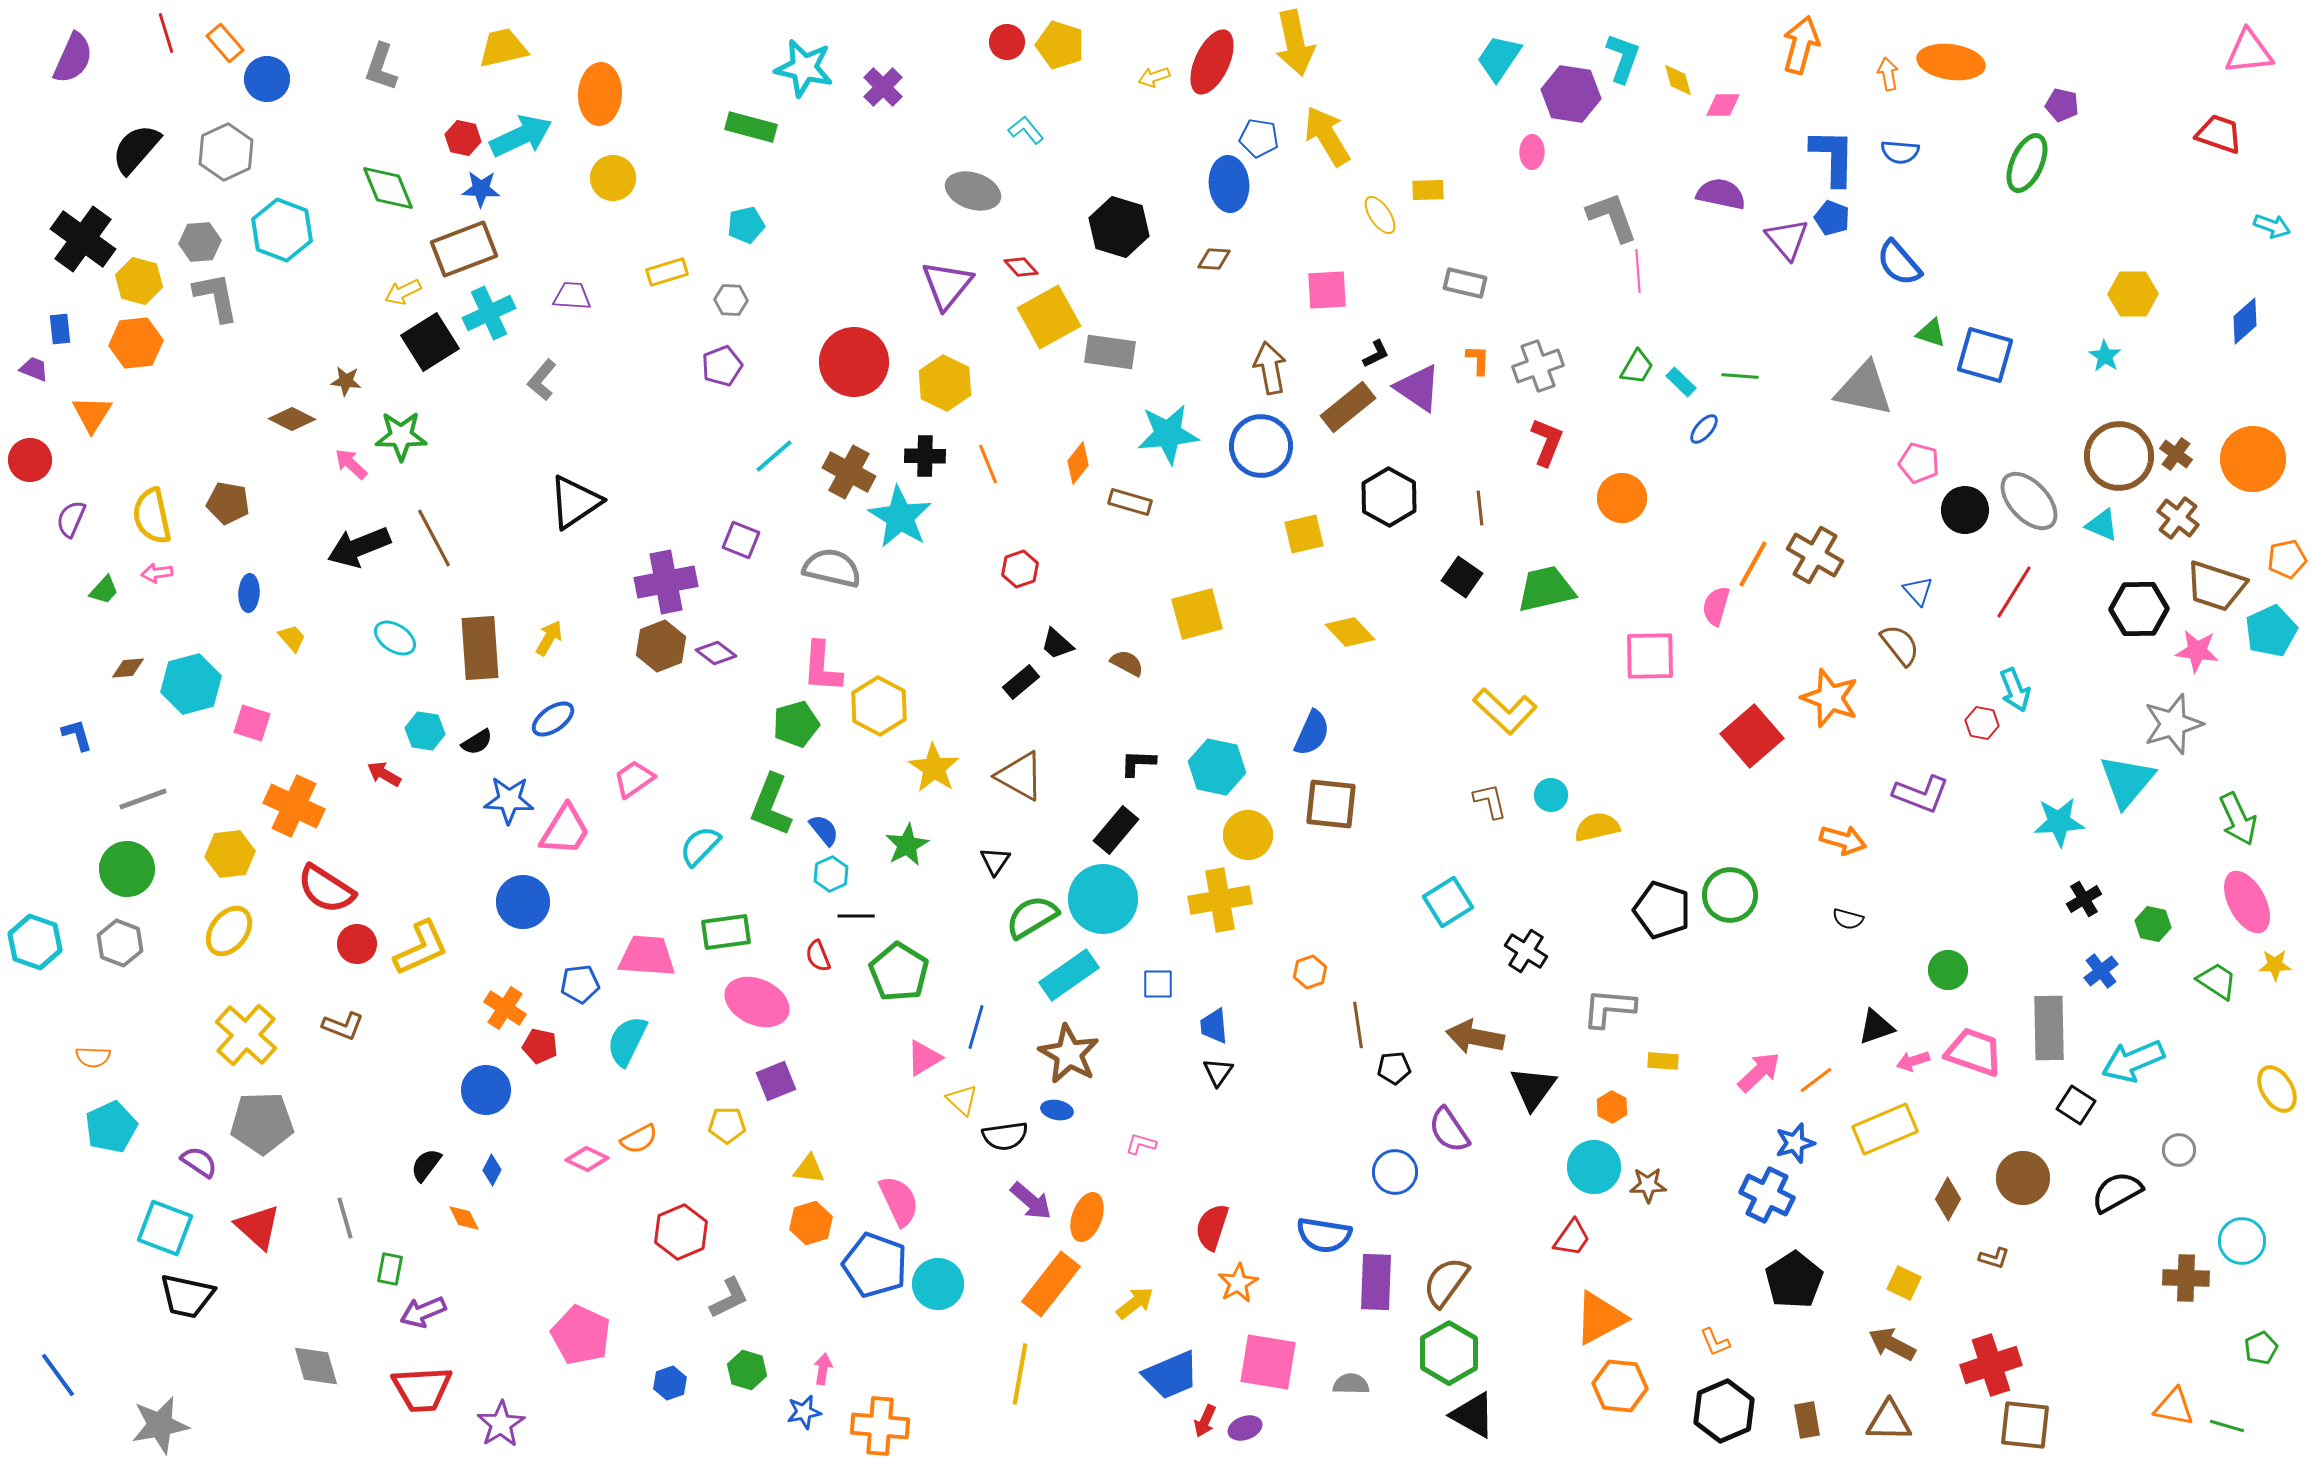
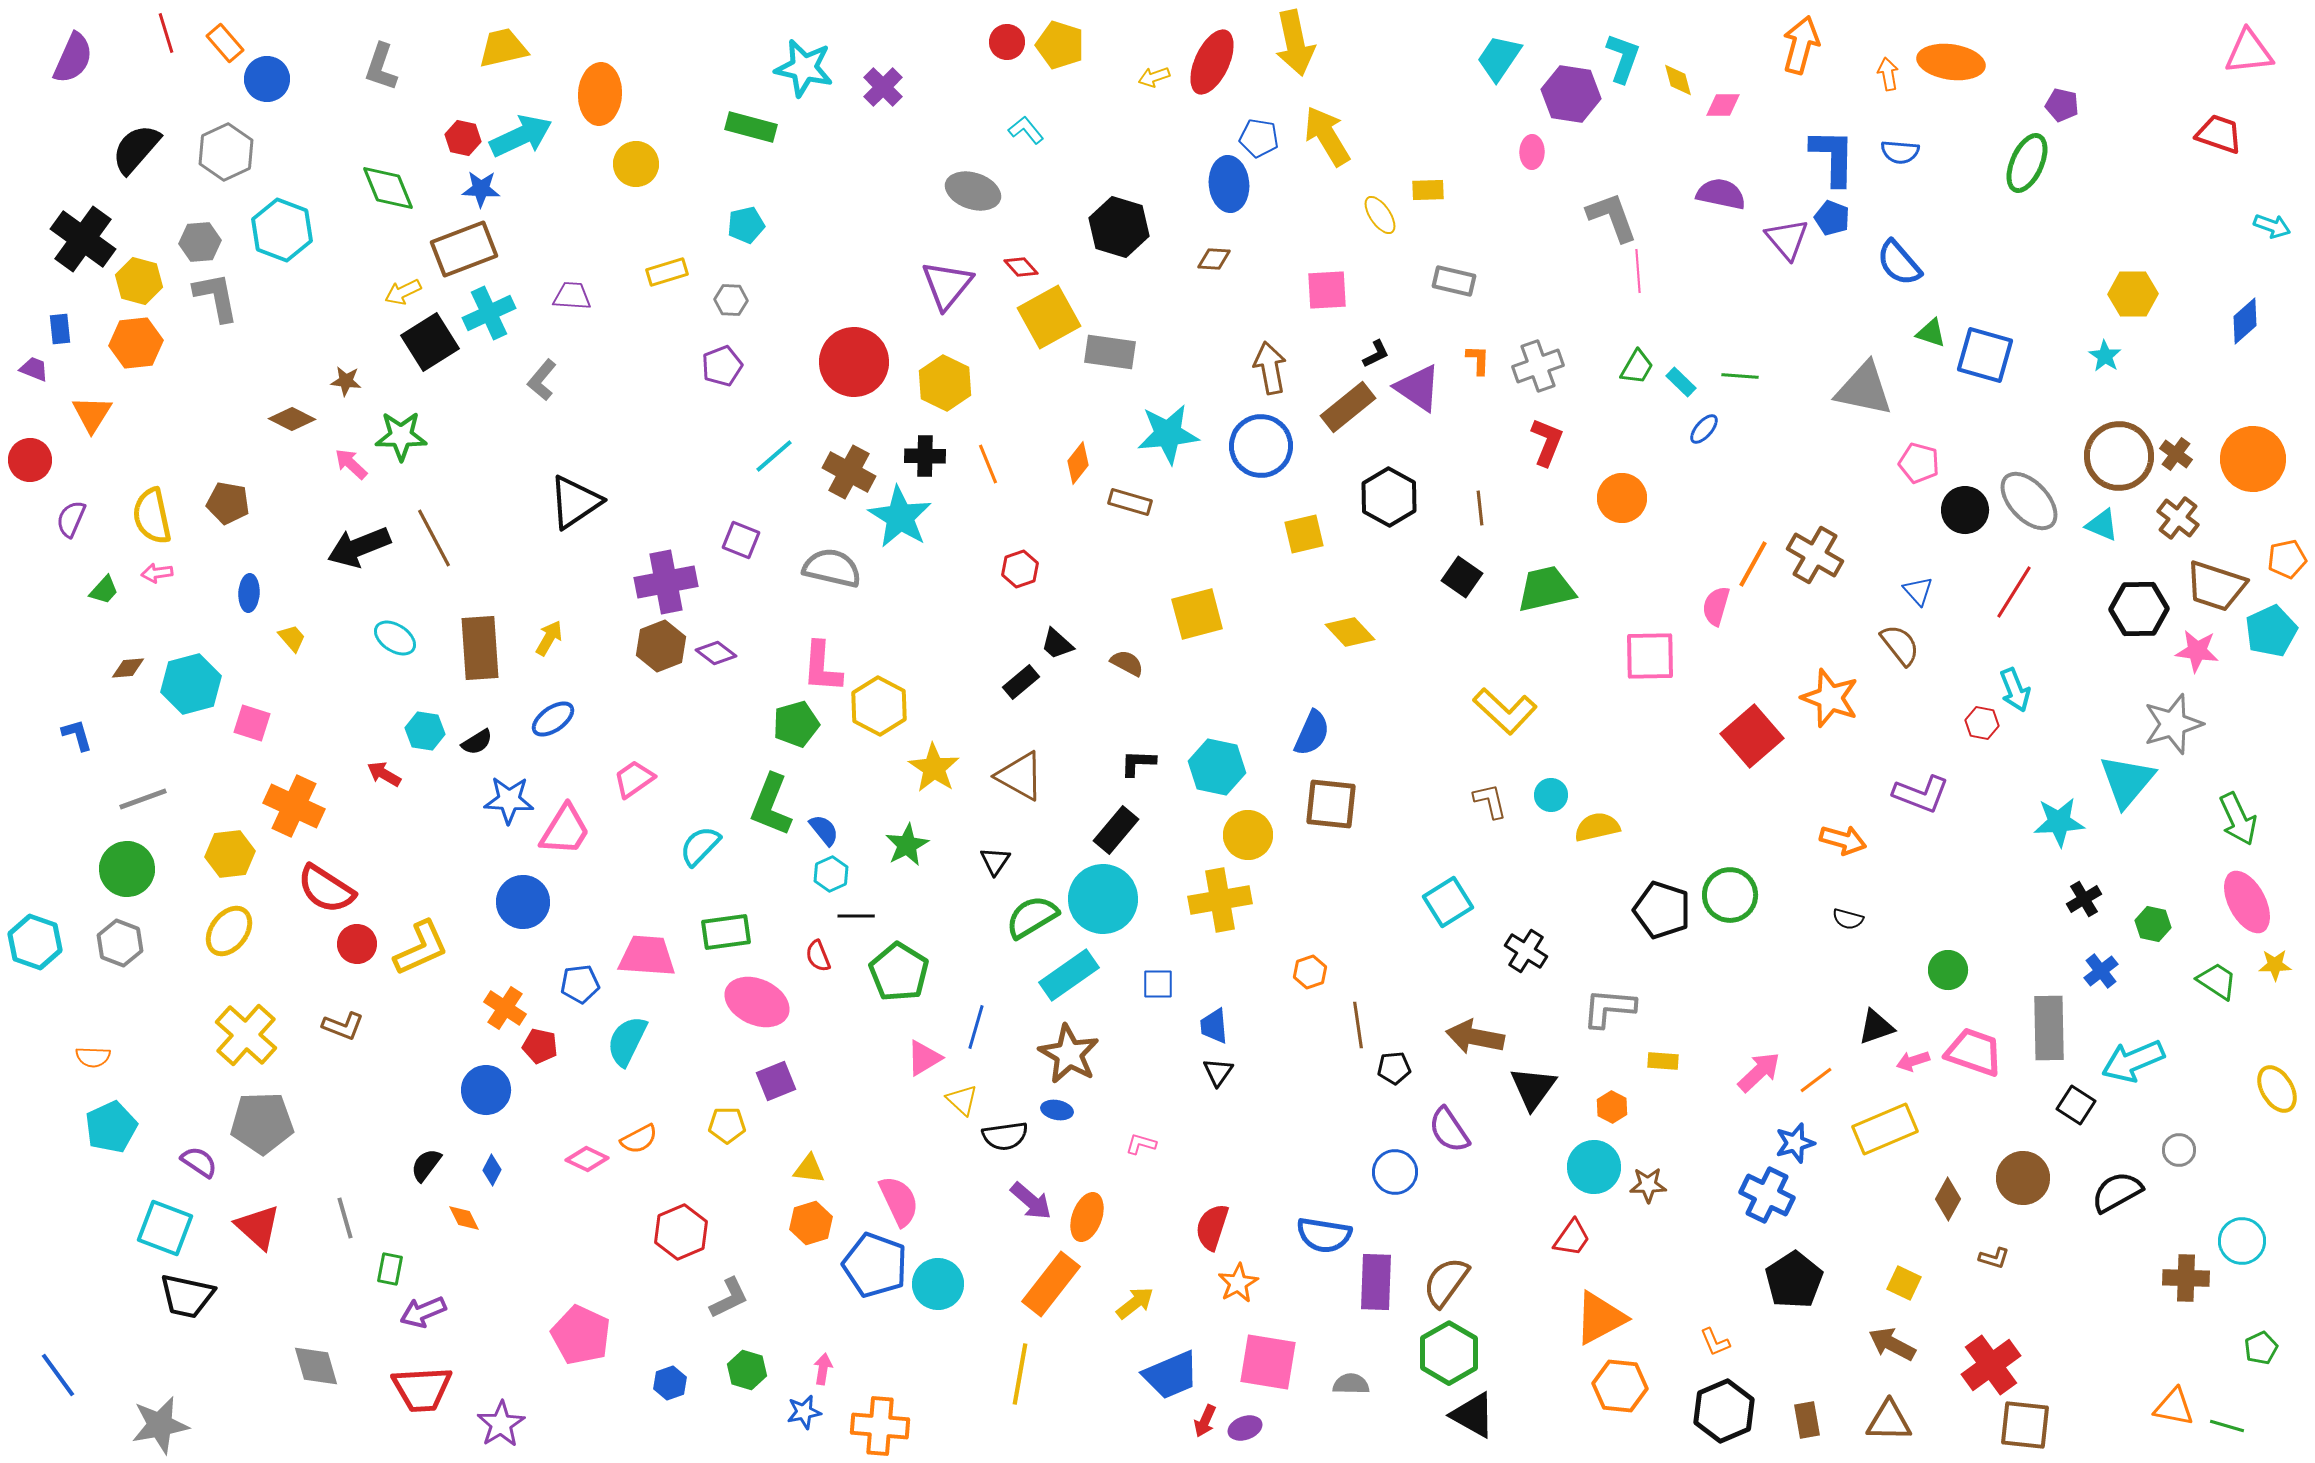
yellow circle at (613, 178): moved 23 px right, 14 px up
gray rectangle at (1465, 283): moved 11 px left, 2 px up
red cross at (1991, 1365): rotated 18 degrees counterclockwise
